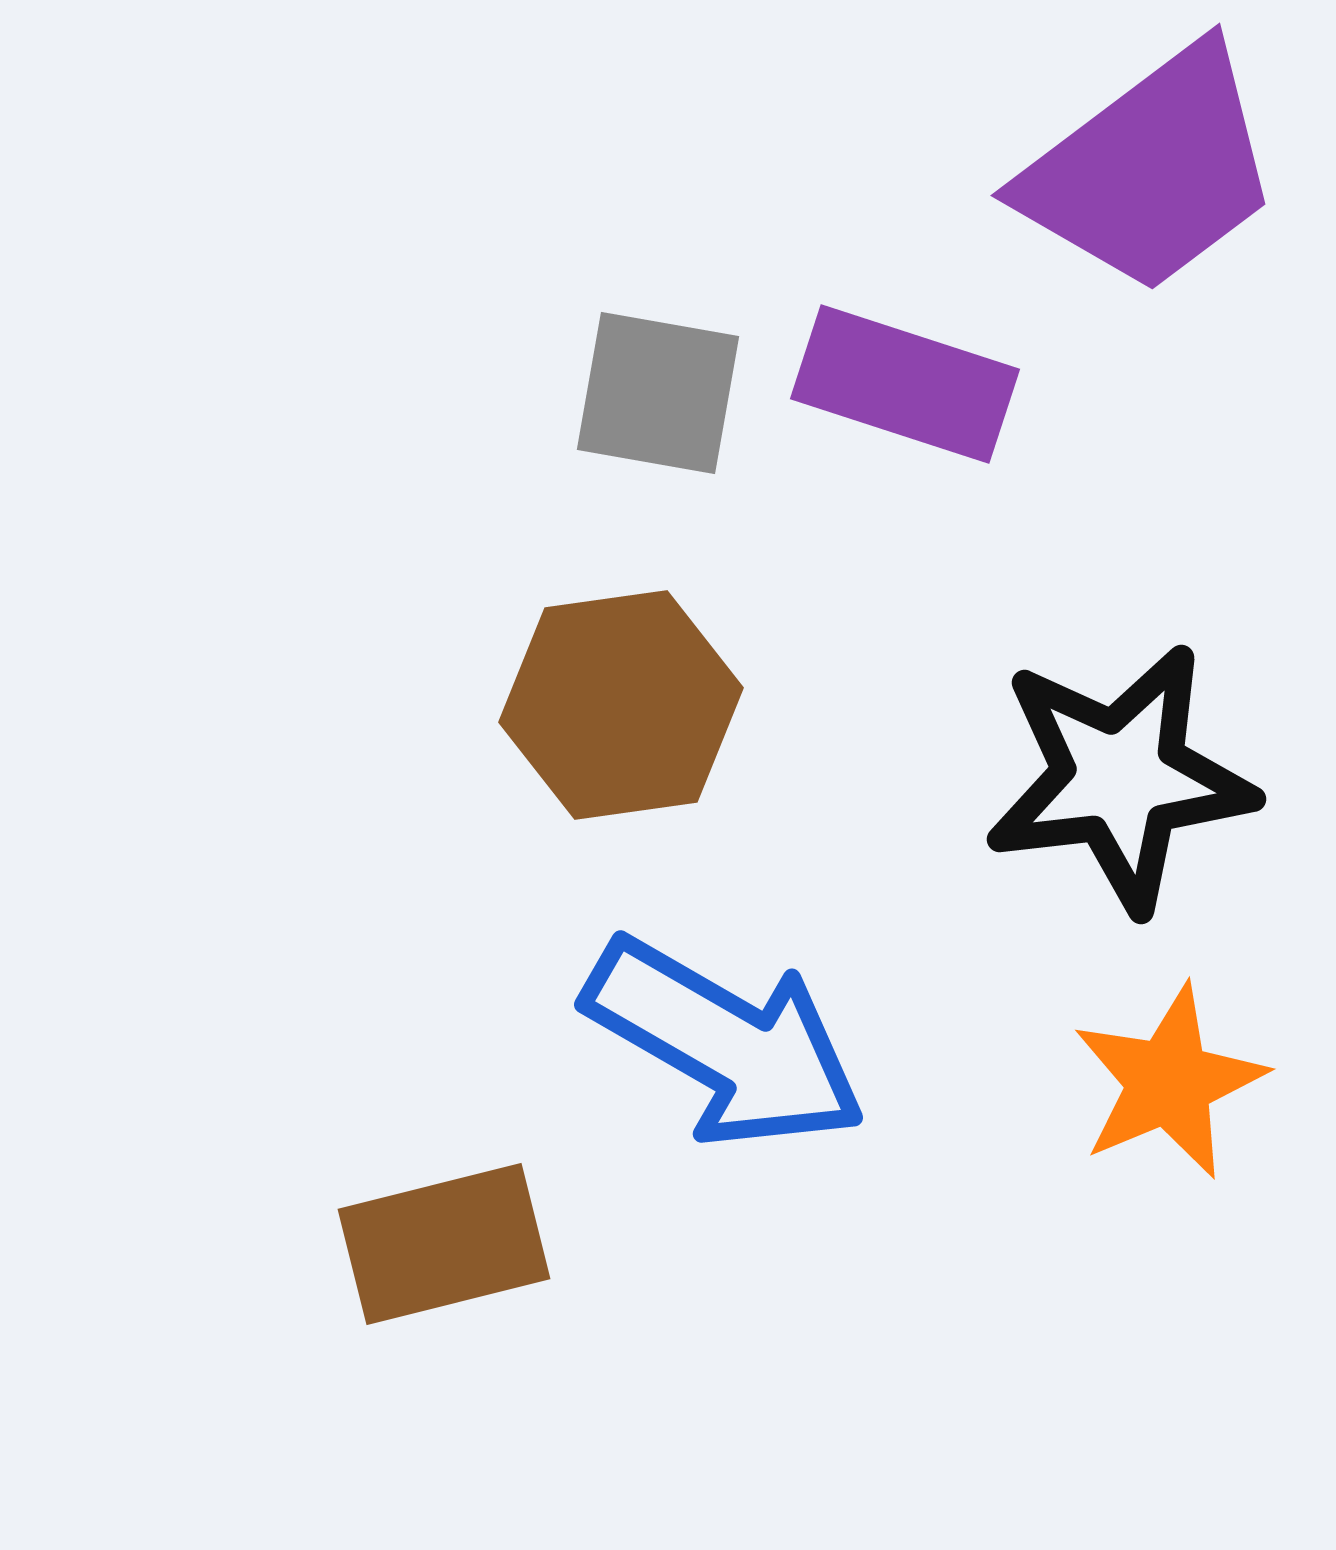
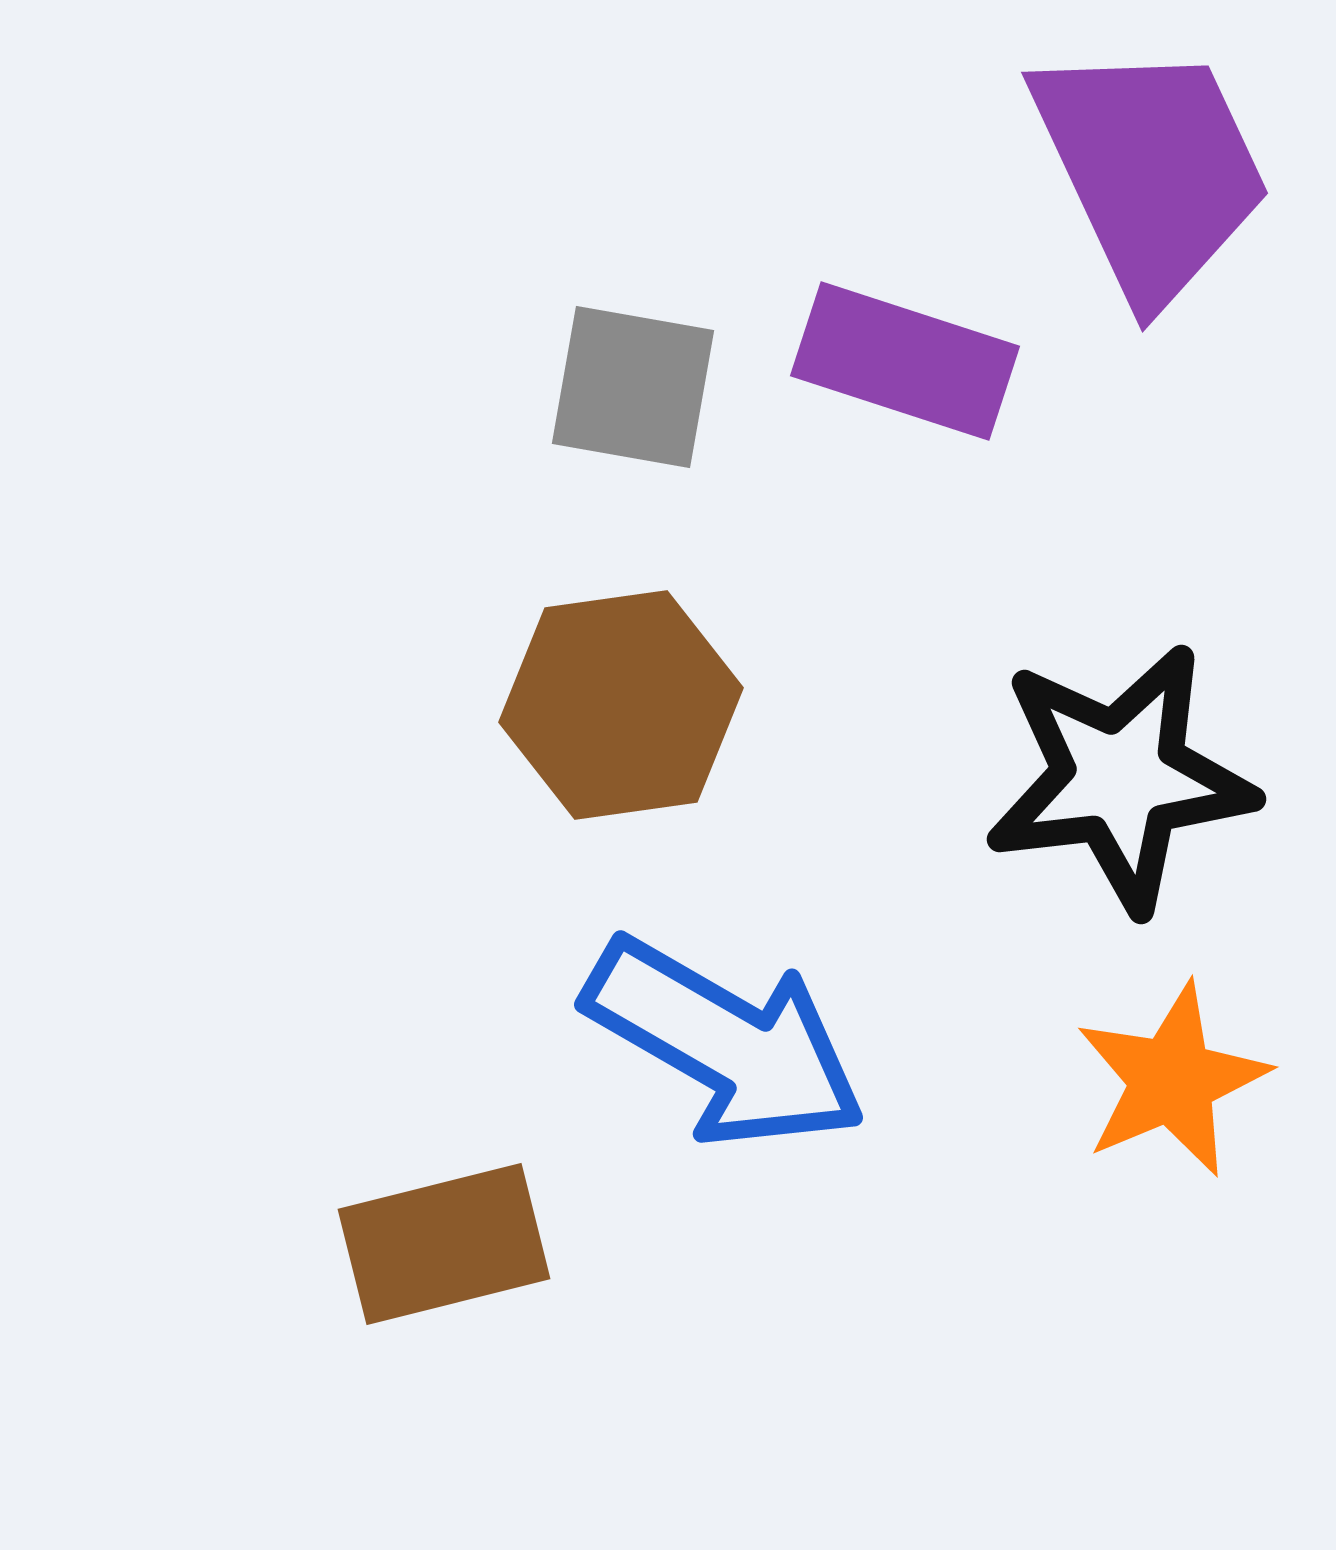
purple trapezoid: rotated 78 degrees counterclockwise
purple rectangle: moved 23 px up
gray square: moved 25 px left, 6 px up
orange star: moved 3 px right, 2 px up
